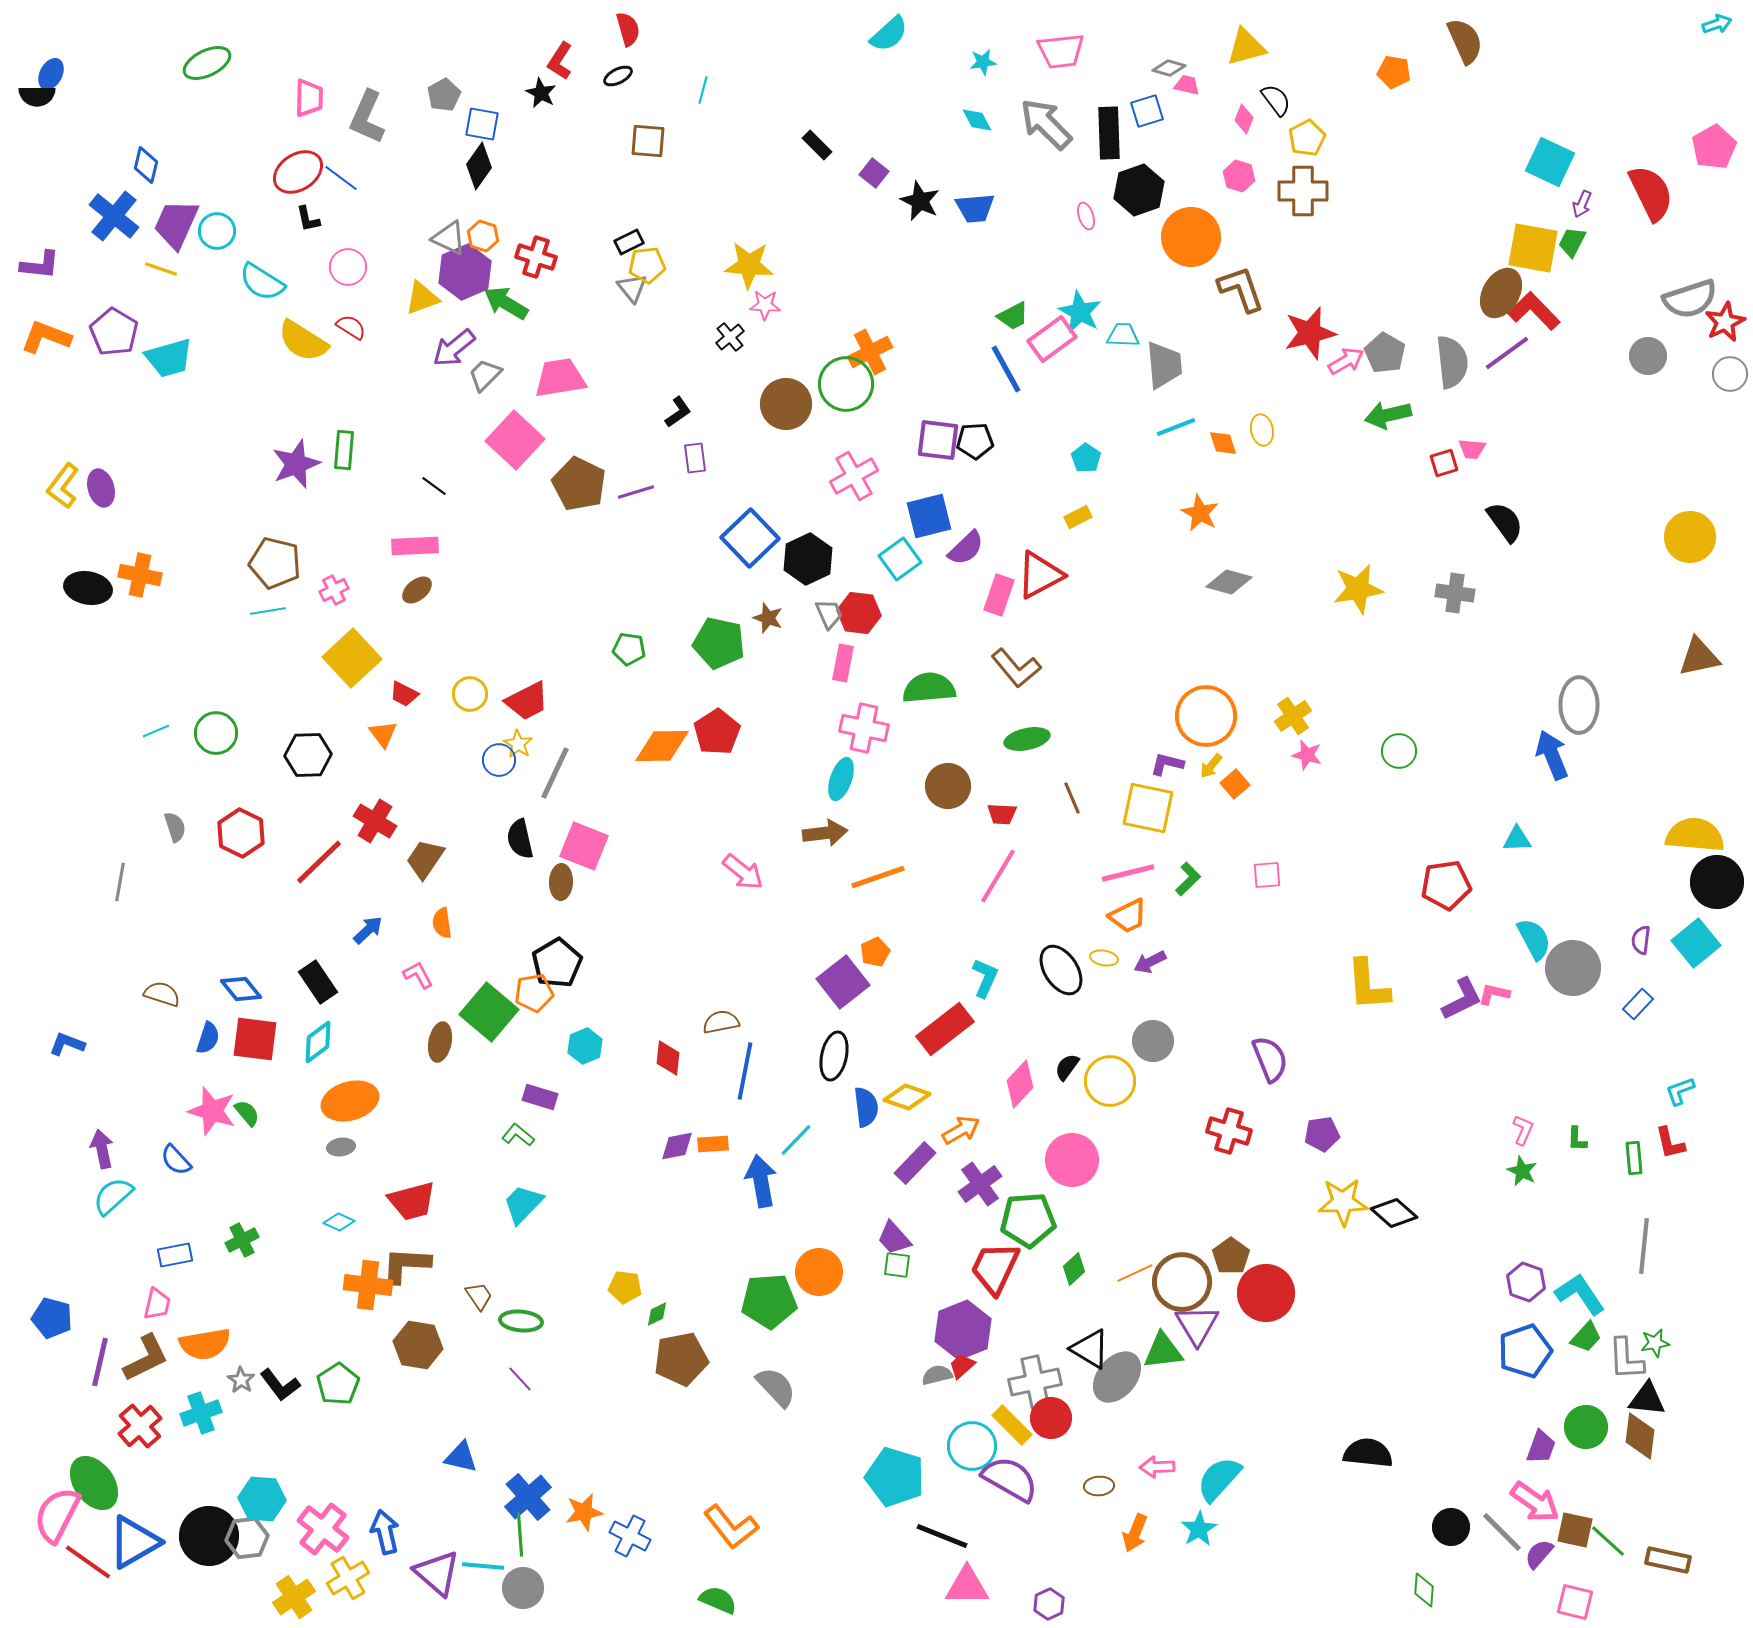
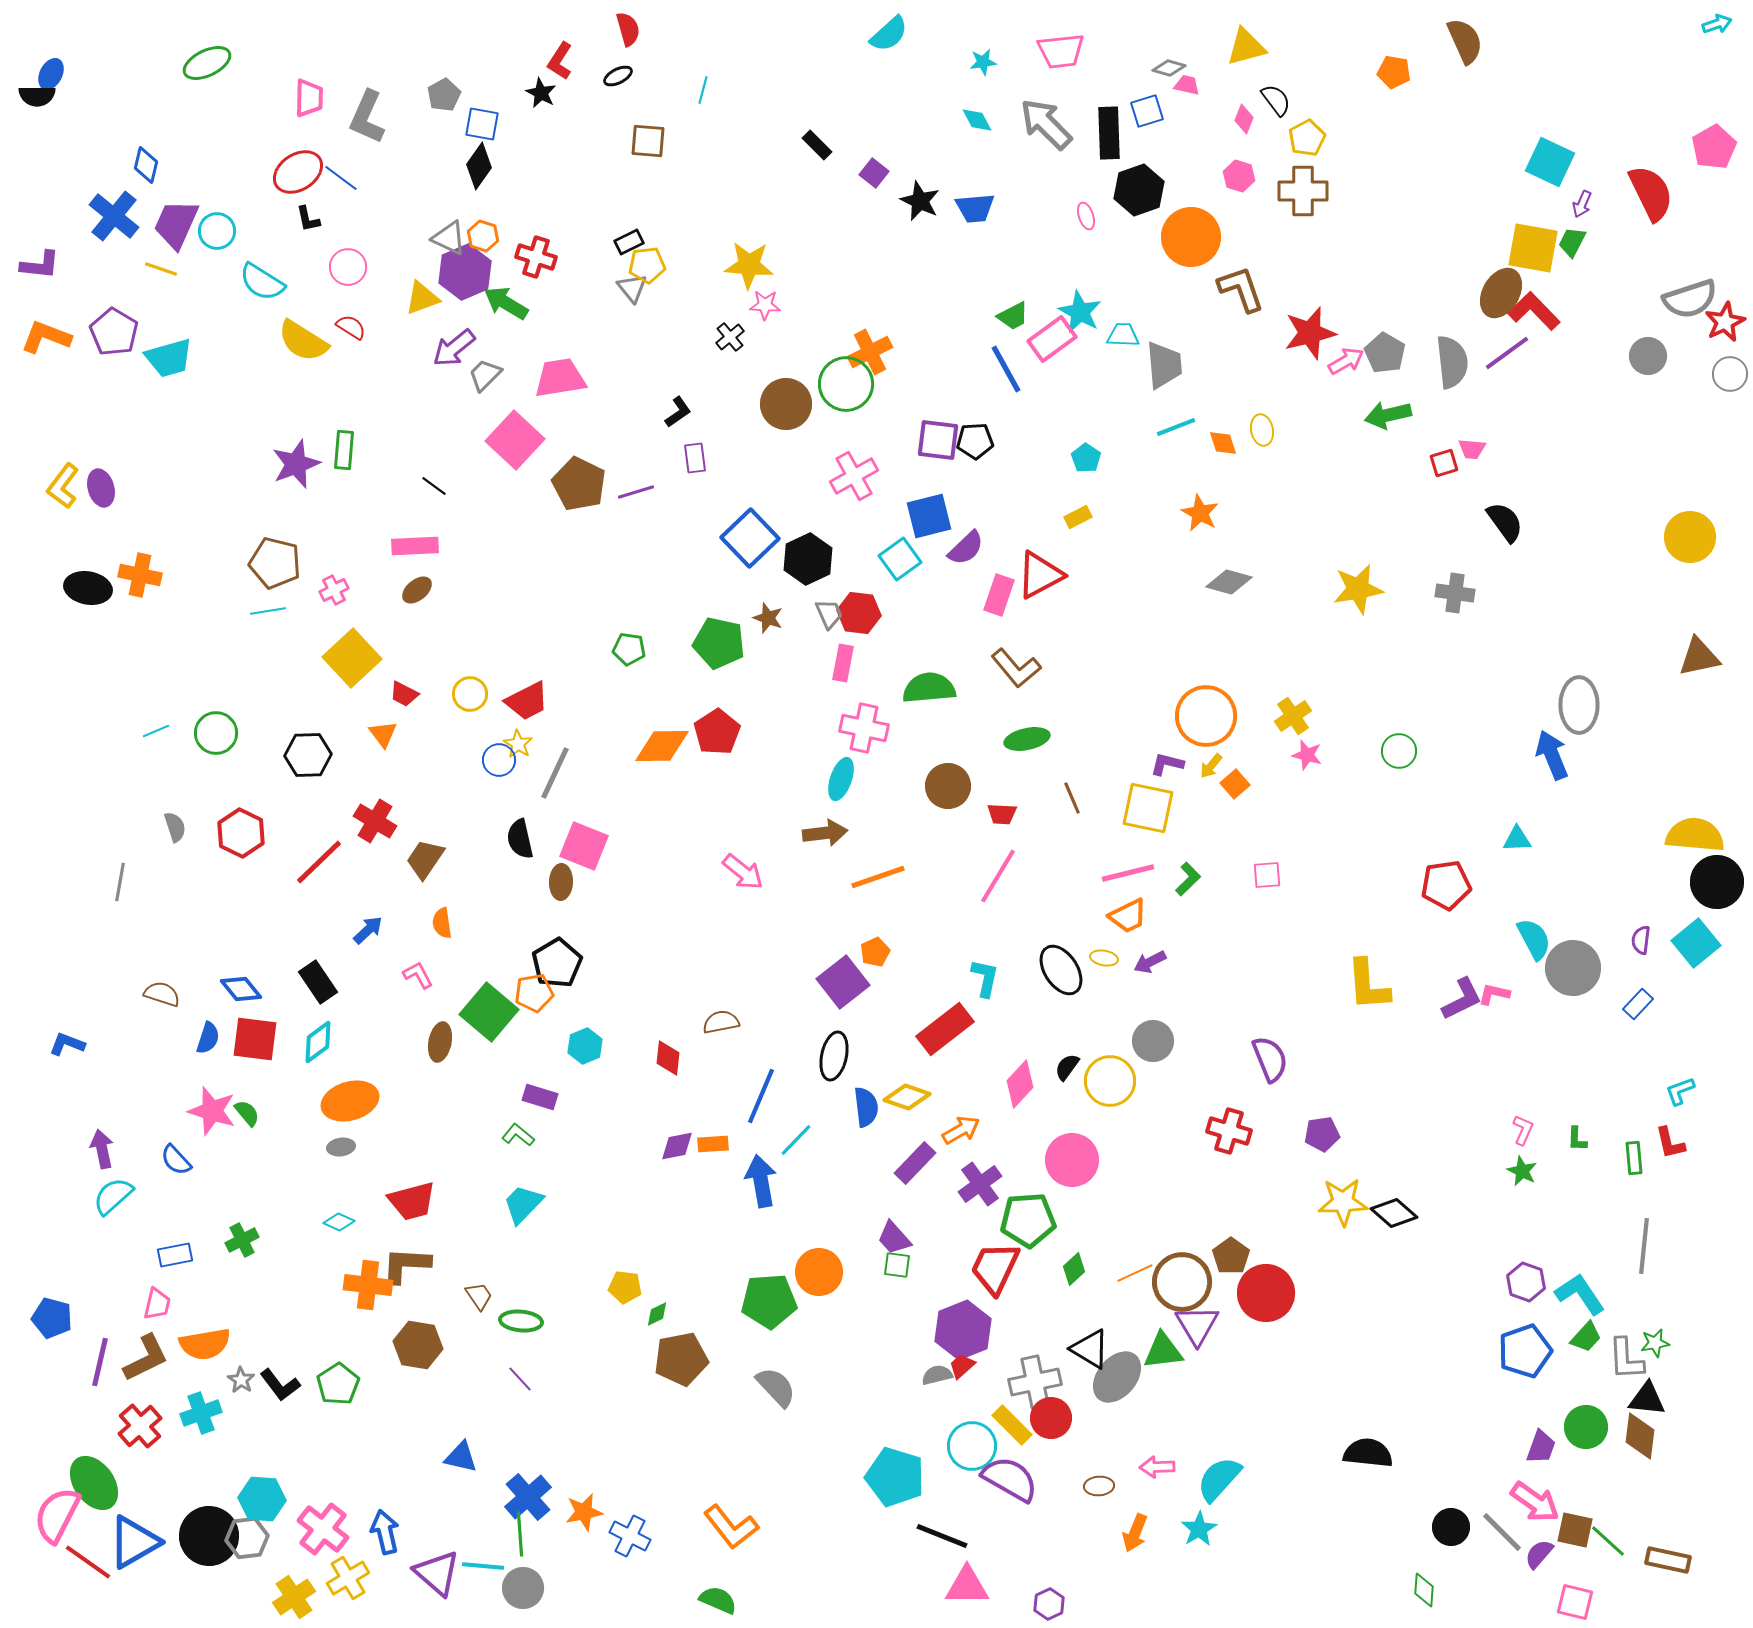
cyan L-shape at (985, 978): rotated 12 degrees counterclockwise
blue line at (745, 1071): moved 16 px right, 25 px down; rotated 12 degrees clockwise
